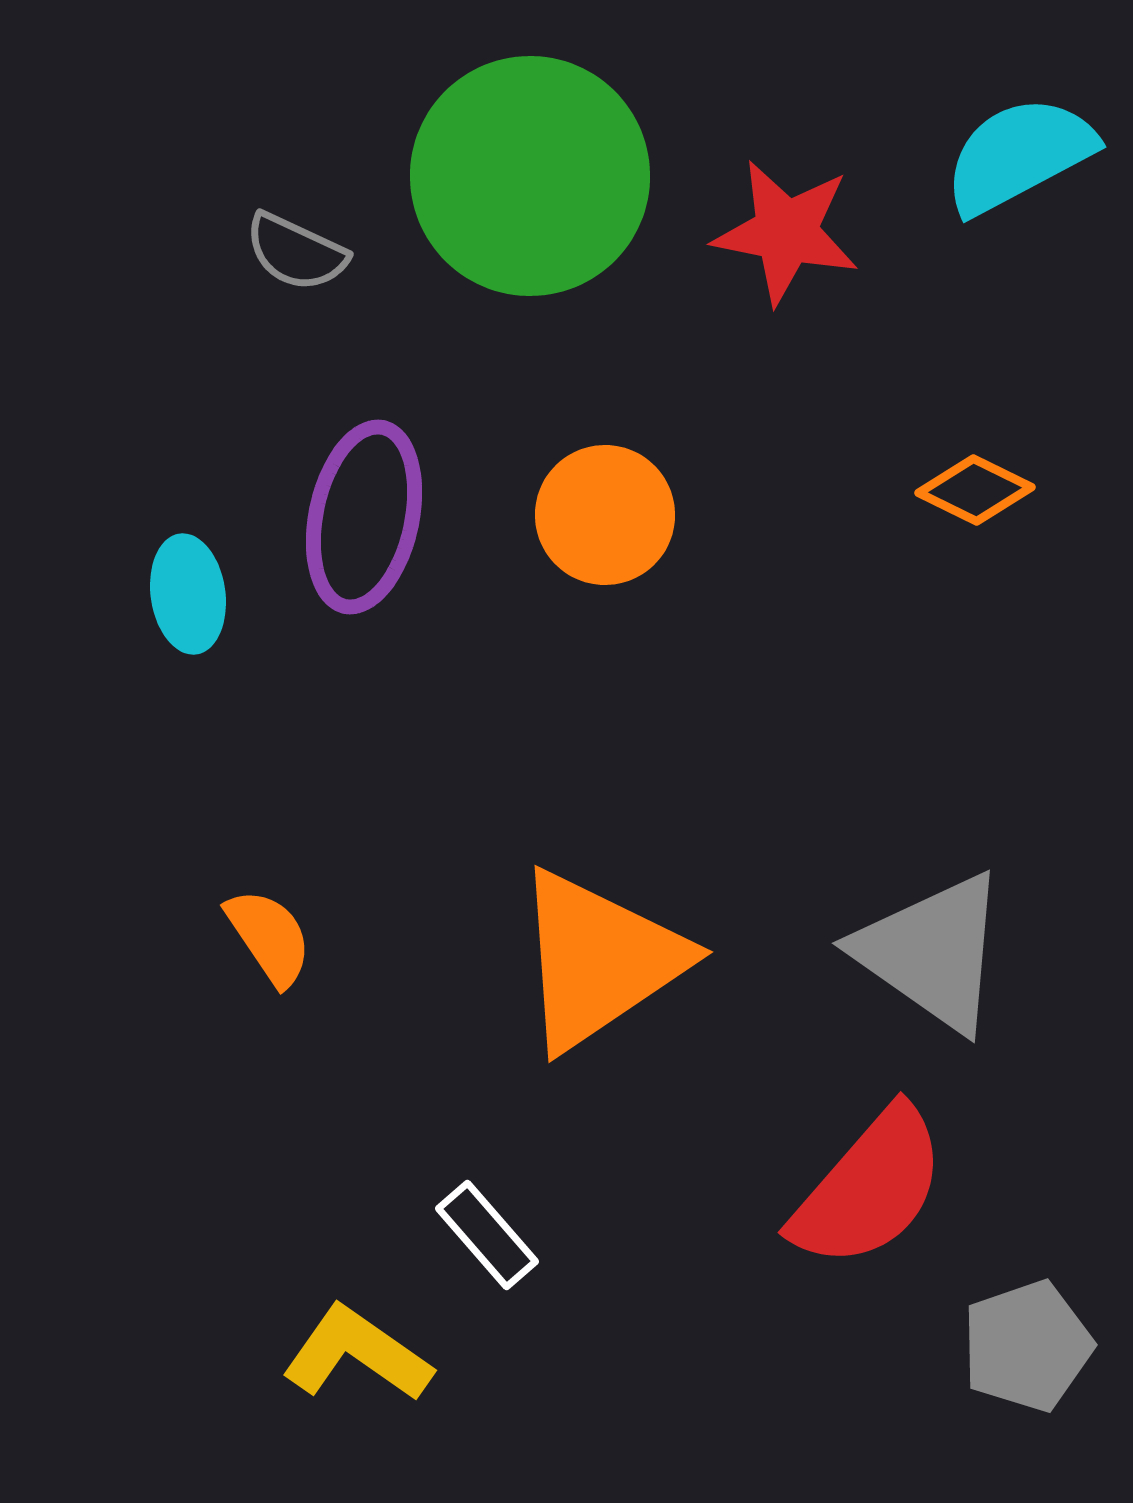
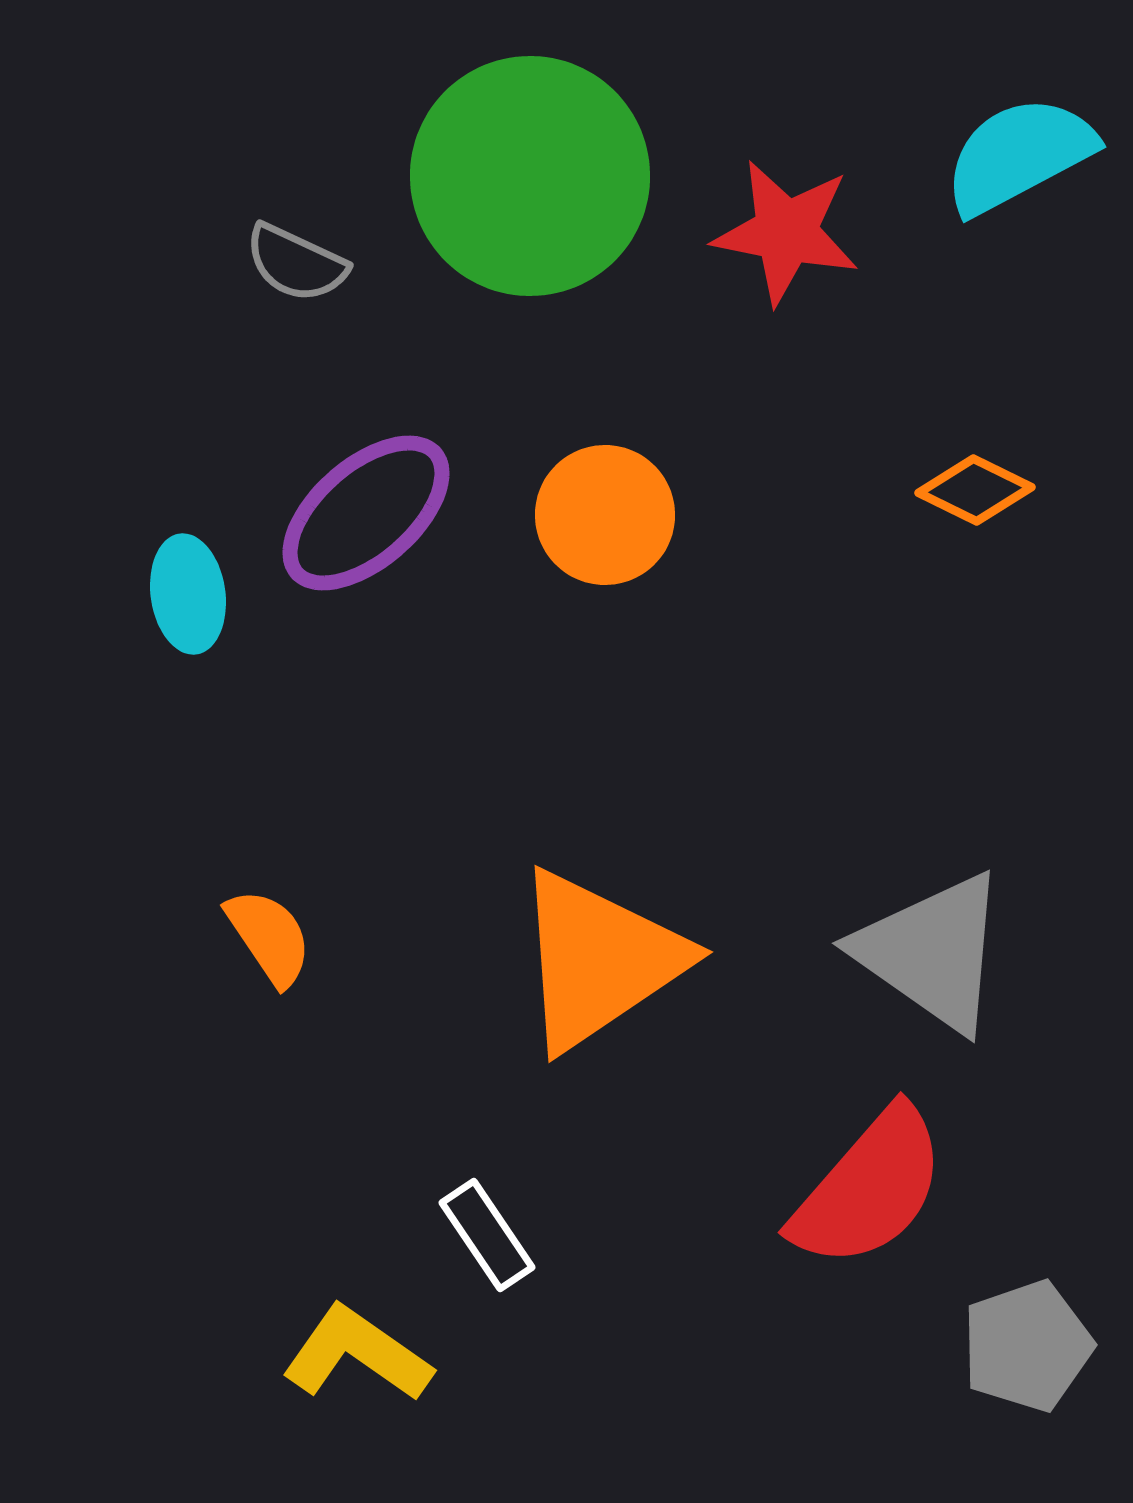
gray semicircle: moved 11 px down
purple ellipse: moved 2 px right, 4 px up; rotated 37 degrees clockwise
white rectangle: rotated 7 degrees clockwise
